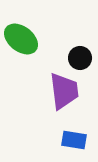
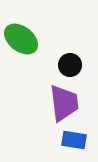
black circle: moved 10 px left, 7 px down
purple trapezoid: moved 12 px down
